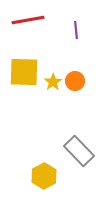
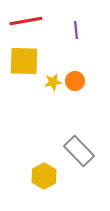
red line: moved 2 px left, 1 px down
yellow square: moved 11 px up
yellow star: rotated 24 degrees clockwise
